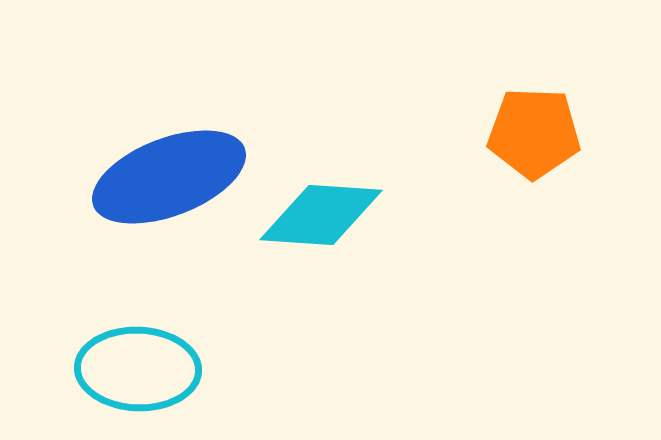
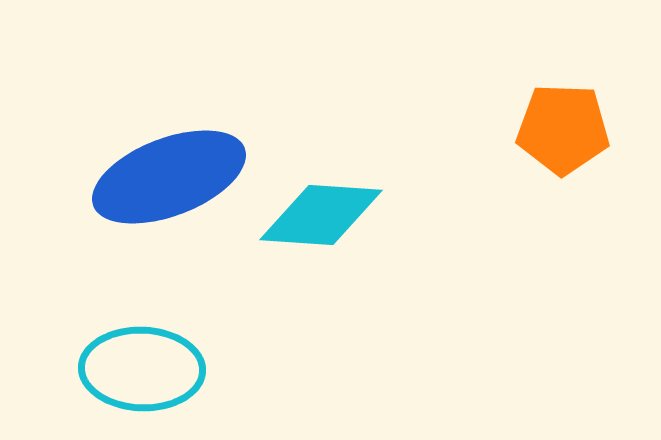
orange pentagon: moved 29 px right, 4 px up
cyan ellipse: moved 4 px right
